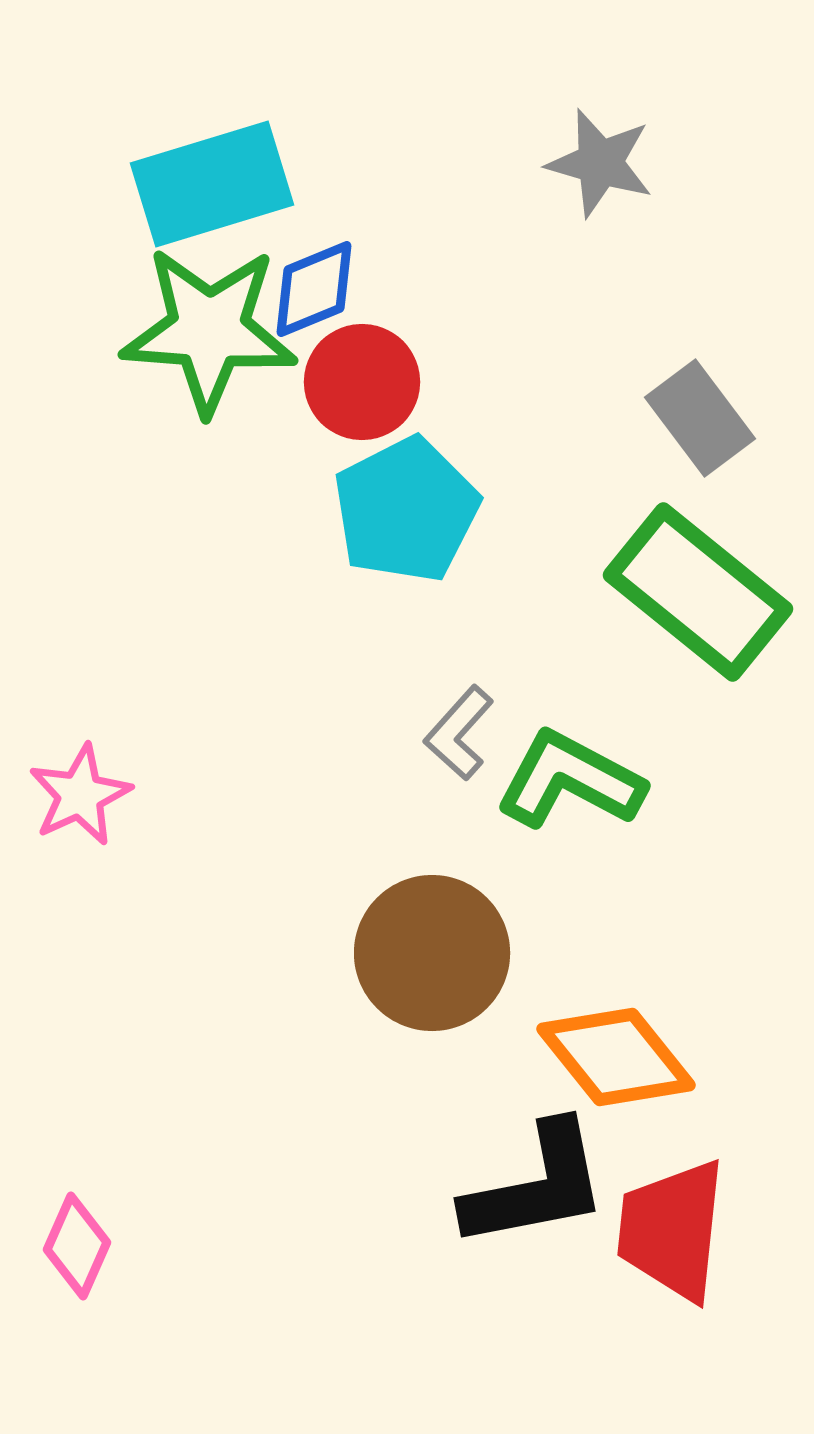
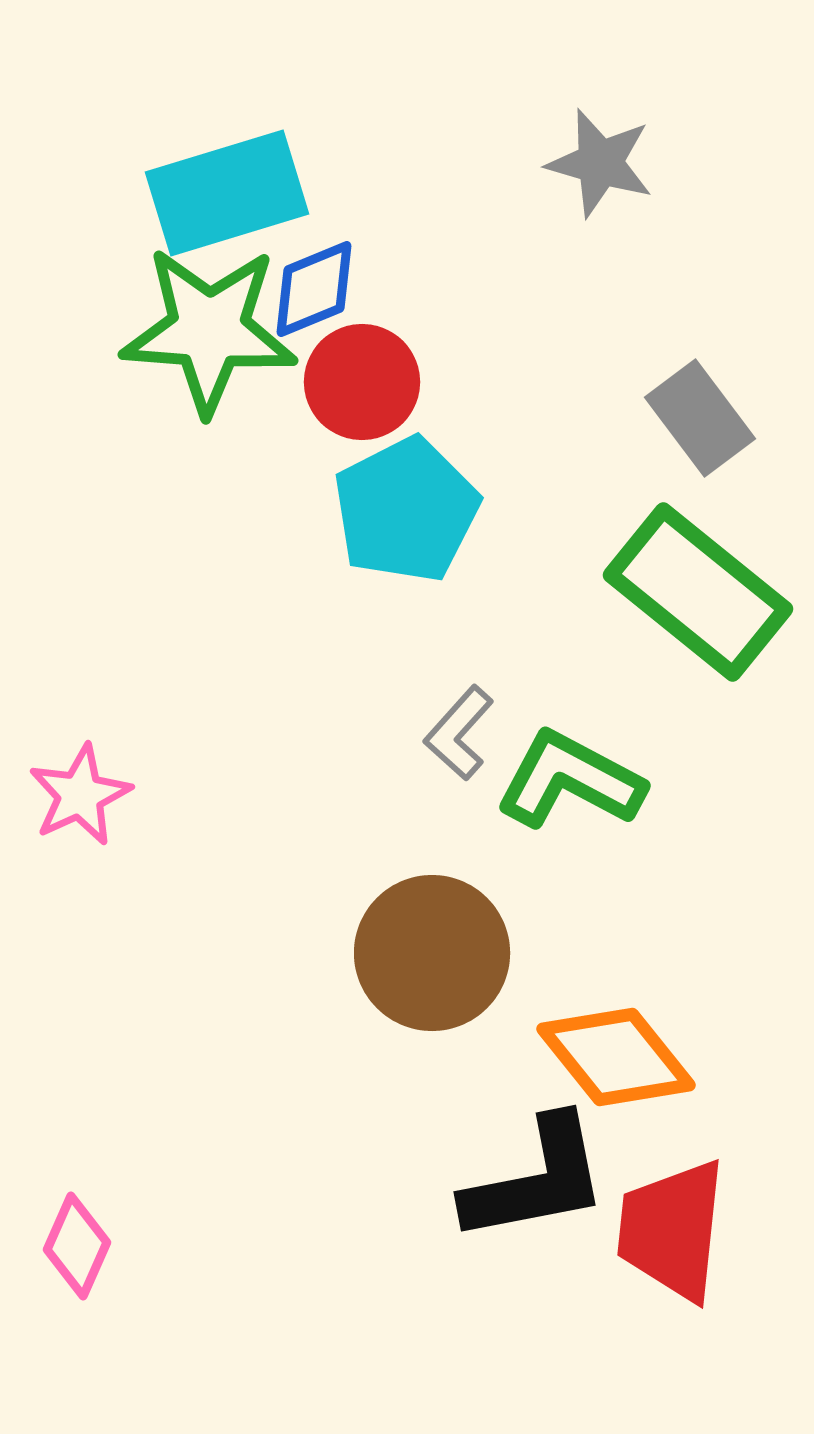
cyan rectangle: moved 15 px right, 9 px down
black L-shape: moved 6 px up
